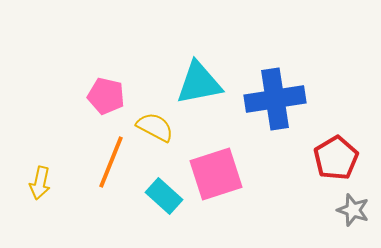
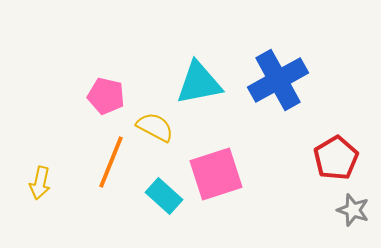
blue cross: moved 3 px right, 19 px up; rotated 20 degrees counterclockwise
